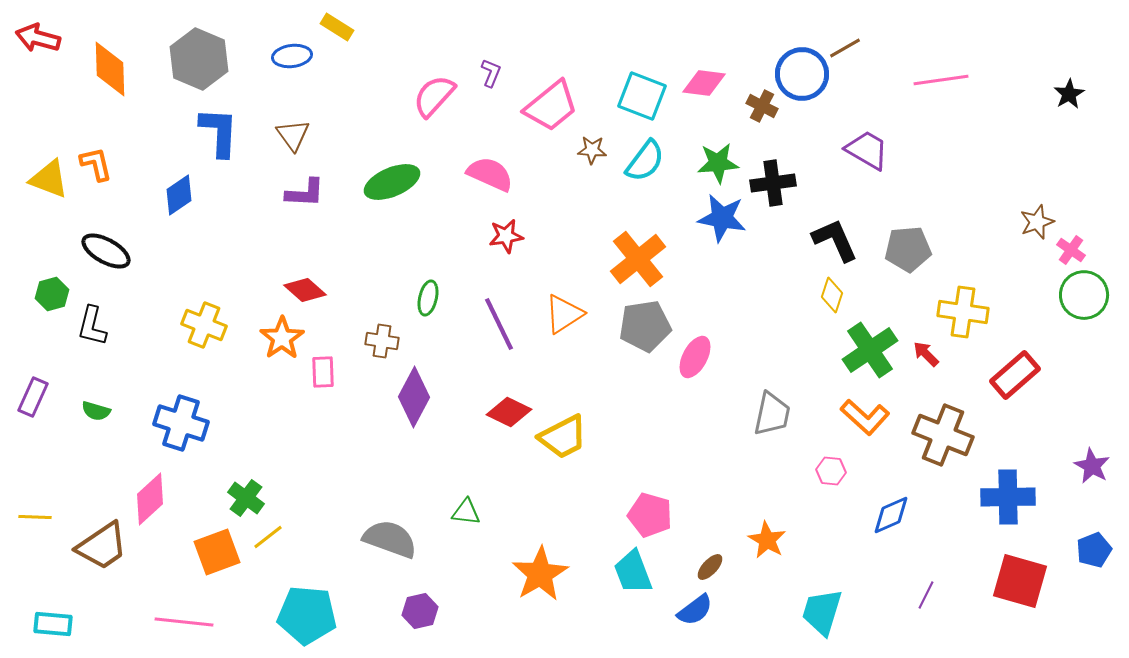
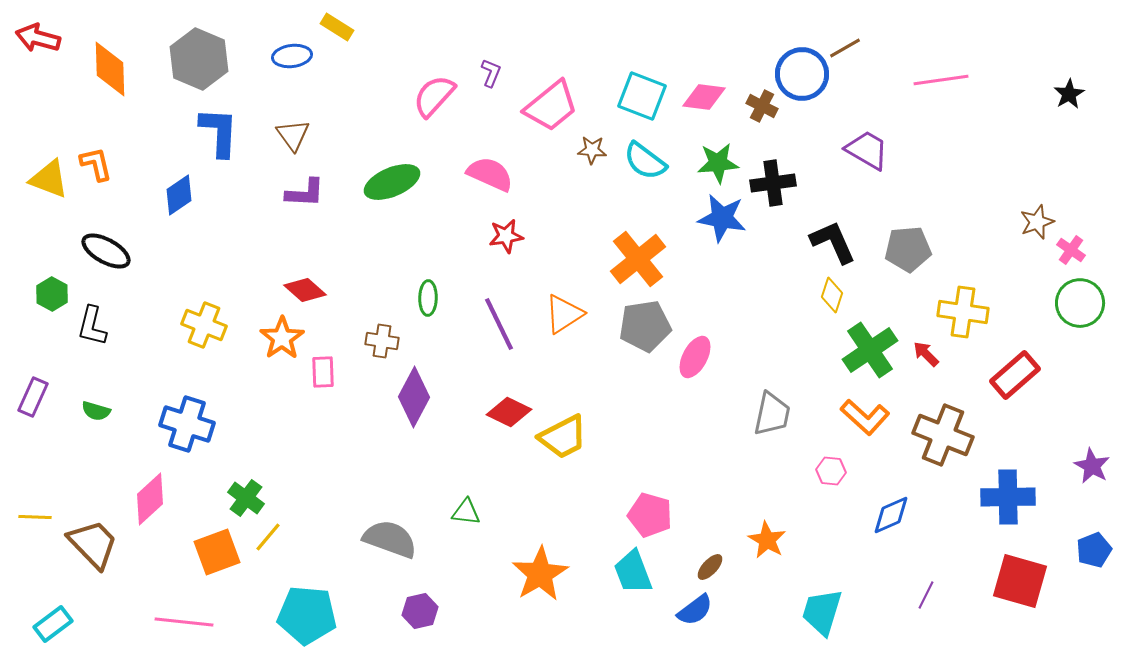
pink diamond at (704, 83): moved 14 px down
cyan semicircle at (645, 161): rotated 90 degrees clockwise
black L-shape at (835, 240): moved 2 px left, 2 px down
green hexagon at (52, 294): rotated 16 degrees counterclockwise
green circle at (1084, 295): moved 4 px left, 8 px down
green ellipse at (428, 298): rotated 12 degrees counterclockwise
blue cross at (181, 423): moved 6 px right, 1 px down
yellow line at (268, 537): rotated 12 degrees counterclockwise
brown trapezoid at (102, 546): moved 9 px left, 2 px up; rotated 100 degrees counterclockwise
cyan rectangle at (53, 624): rotated 42 degrees counterclockwise
